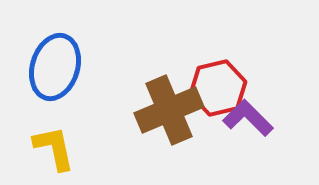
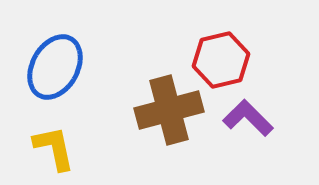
blue ellipse: rotated 12 degrees clockwise
red hexagon: moved 3 px right, 28 px up
brown cross: rotated 8 degrees clockwise
